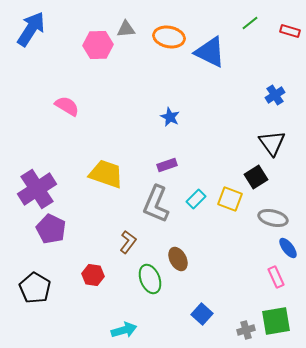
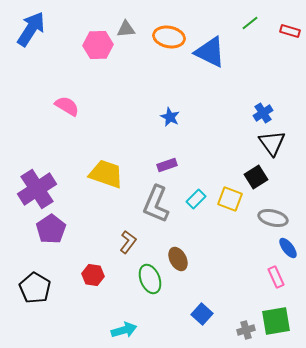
blue cross: moved 12 px left, 18 px down
purple pentagon: rotated 12 degrees clockwise
